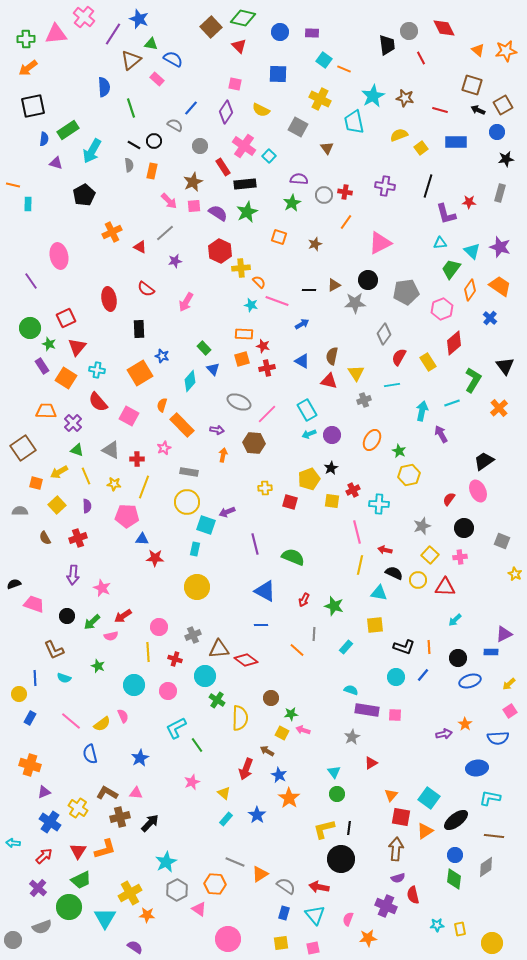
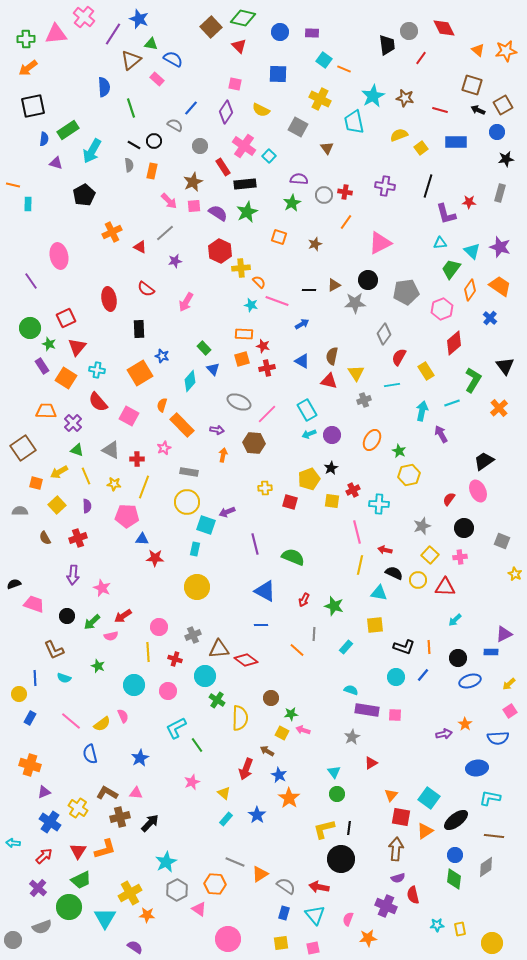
red line at (421, 58): rotated 64 degrees clockwise
yellow rectangle at (428, 362): moved 2 px left, 9 px down
